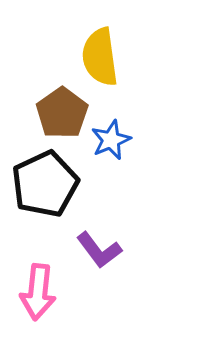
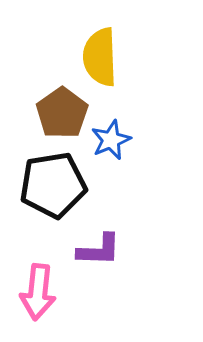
yellow semicircle: rotated 6 degrees clockwise
black pentagon: moved 8 px right, 1 px down; rotated 16 degrees clockwise
purple L-shape: rotated 51 degrees counterclockwise
